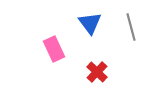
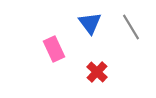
gray line: rotated 16 degrees counterclockwise
